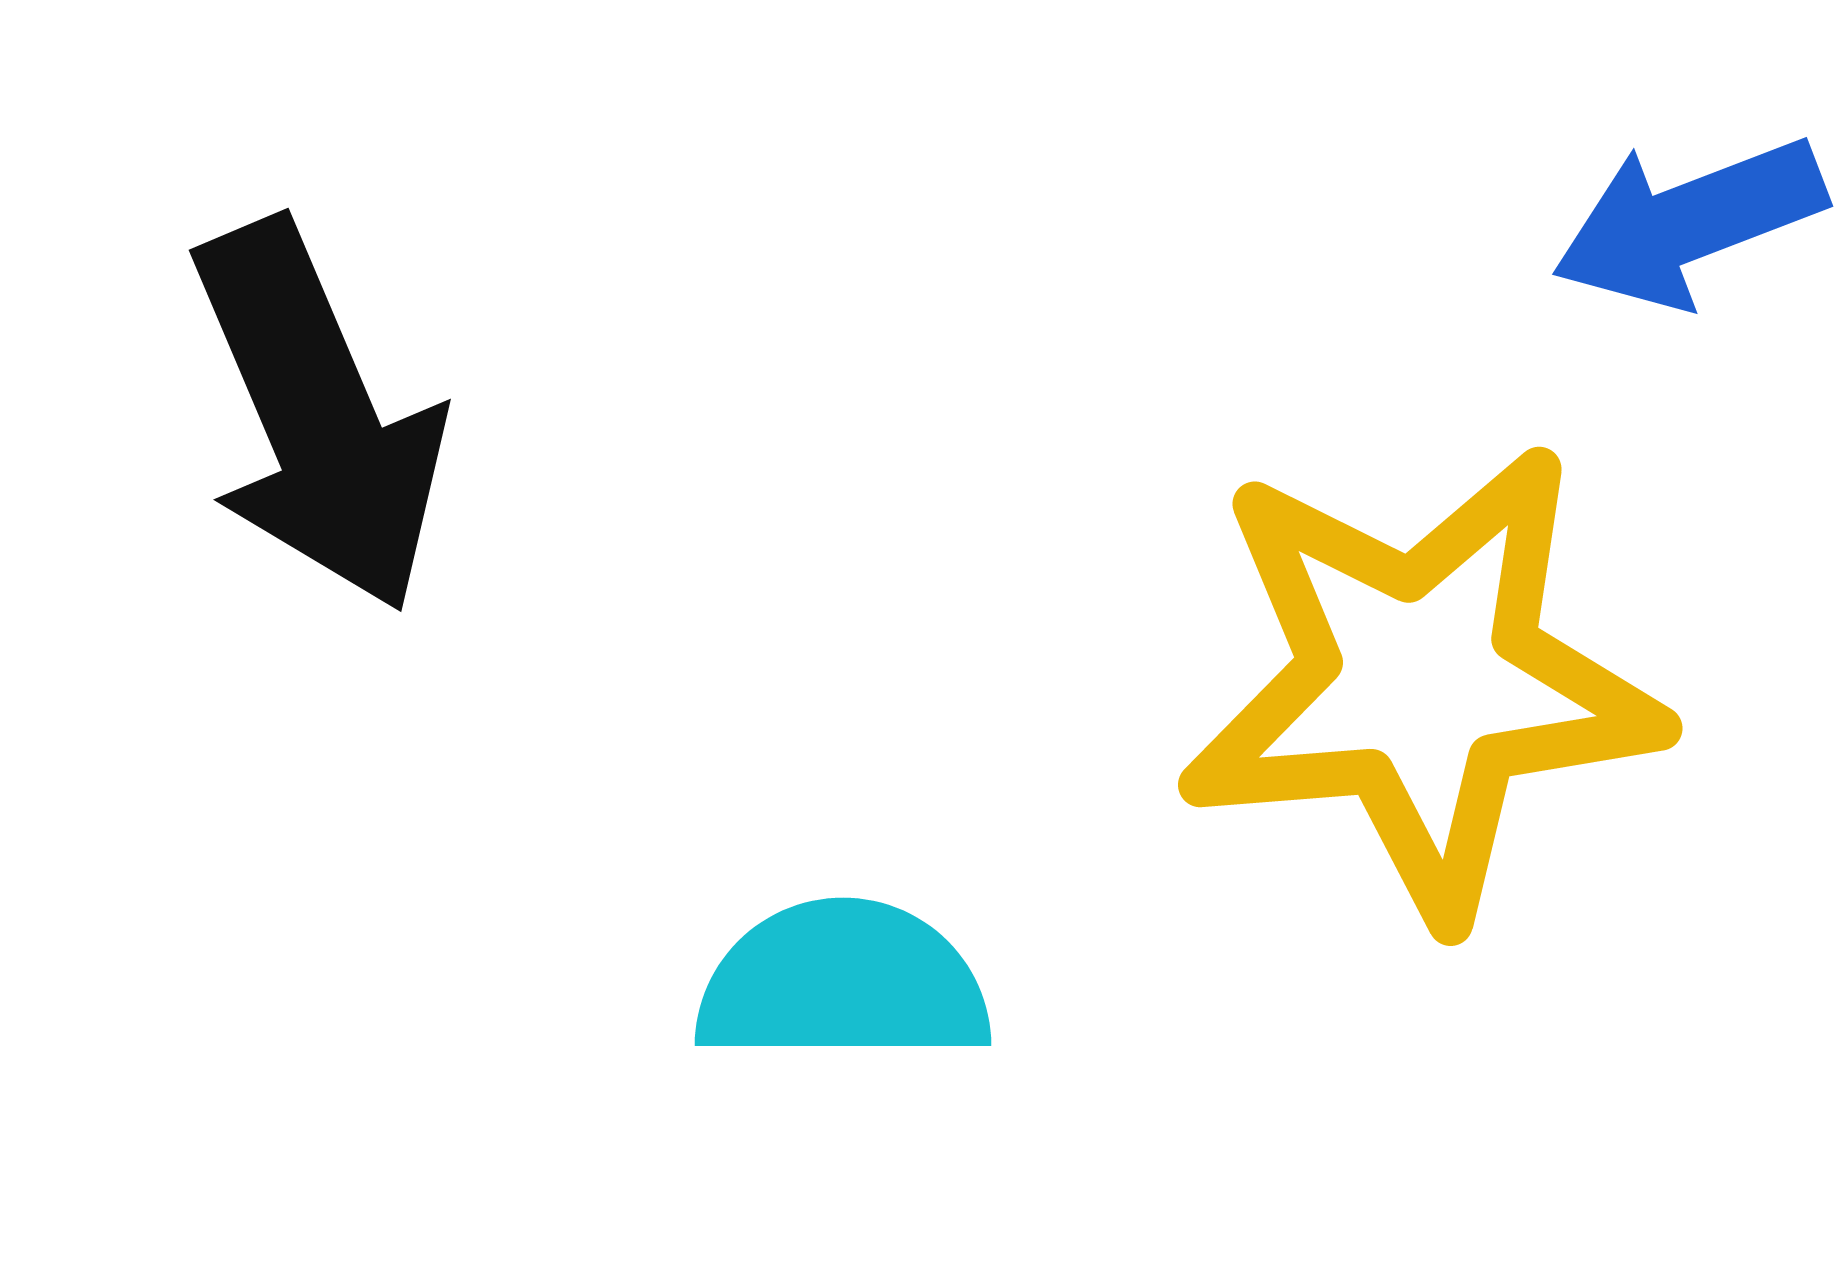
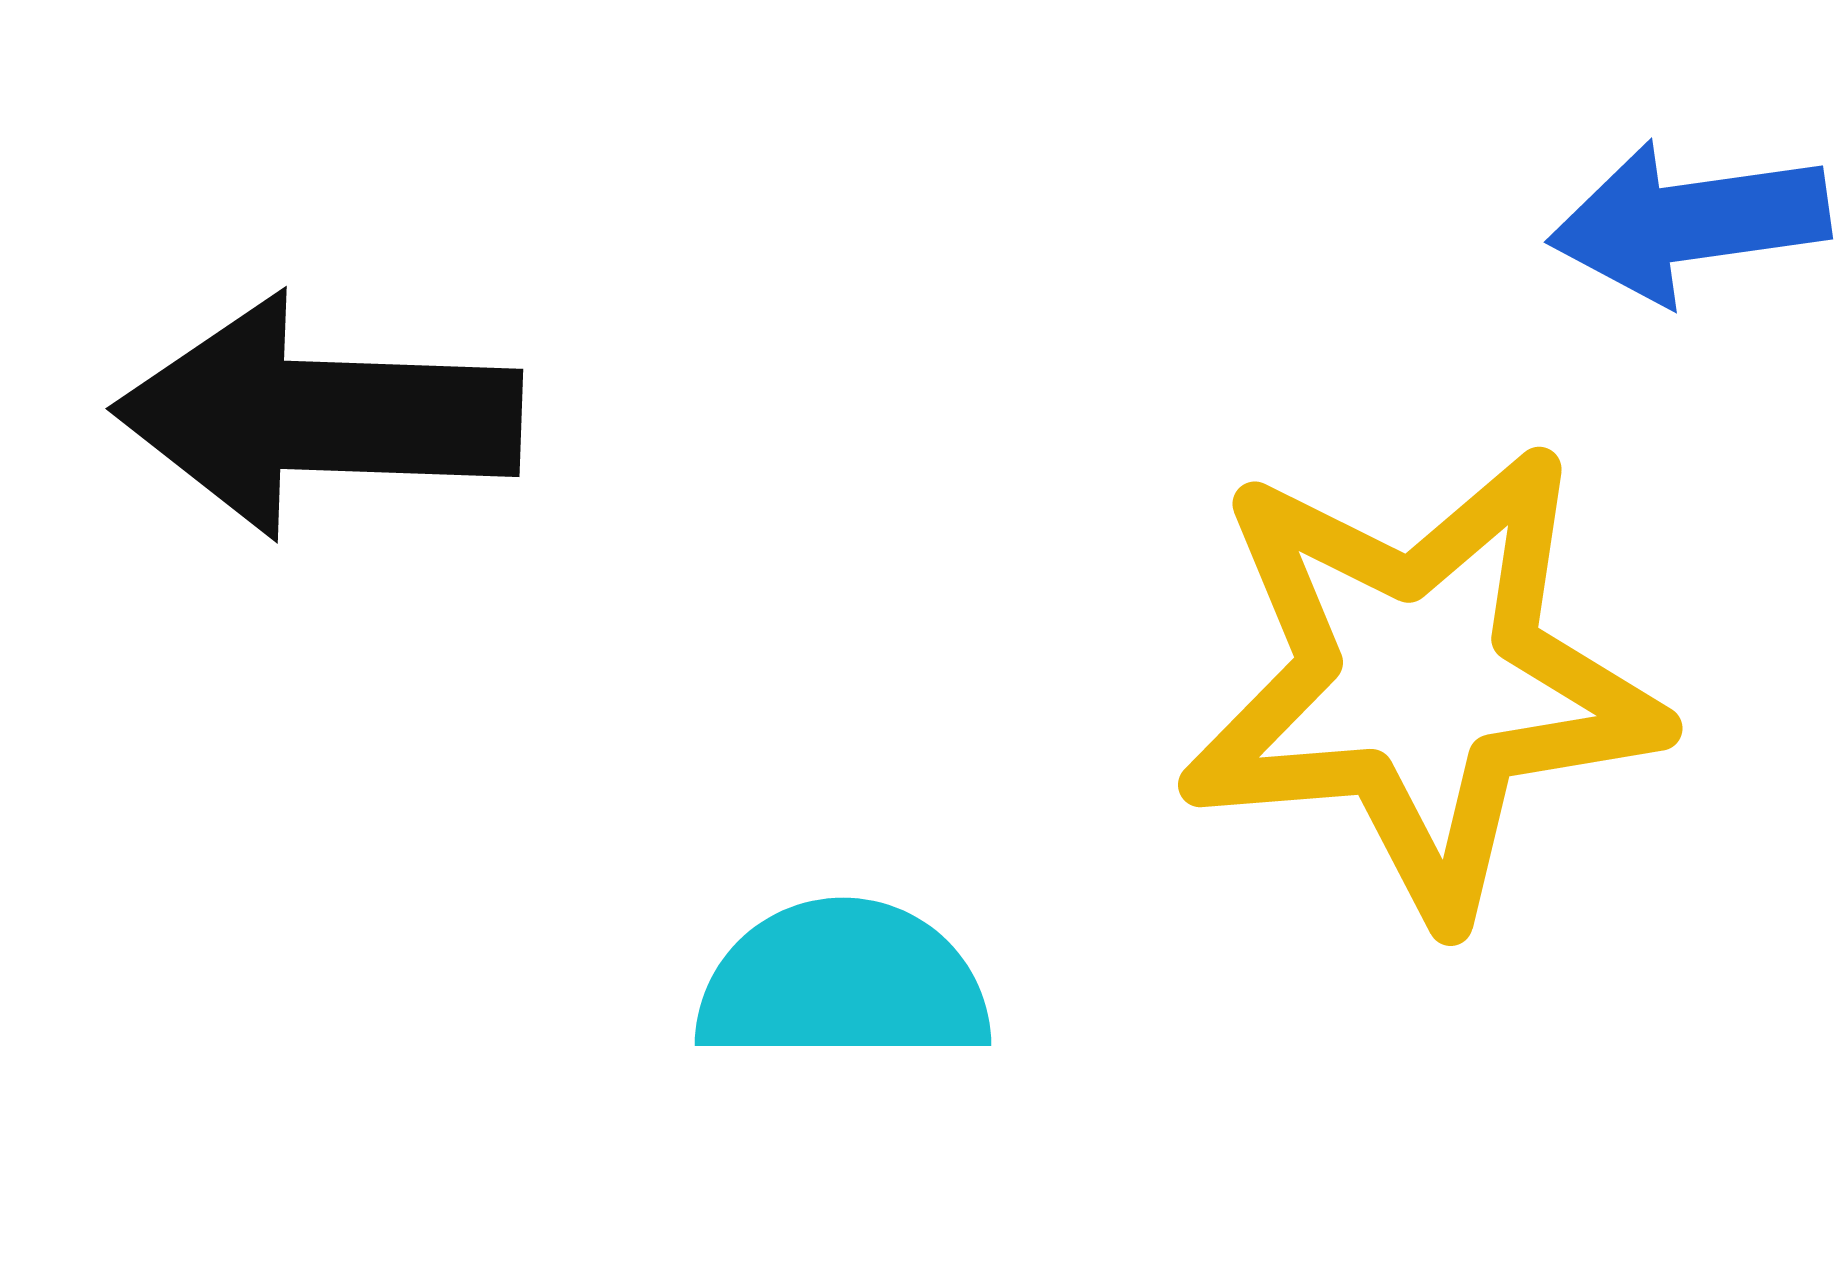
blue arrow: rotated 13 degrees clockwise
black arrow: rotated 115 degrees clockwise
